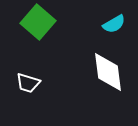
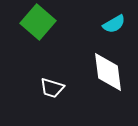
white trapezoid: moved 24 px right, 5 px down
